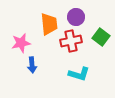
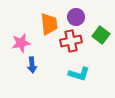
green square: moved 2 px up
